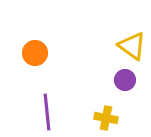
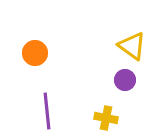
purple line: moved 1 px up
